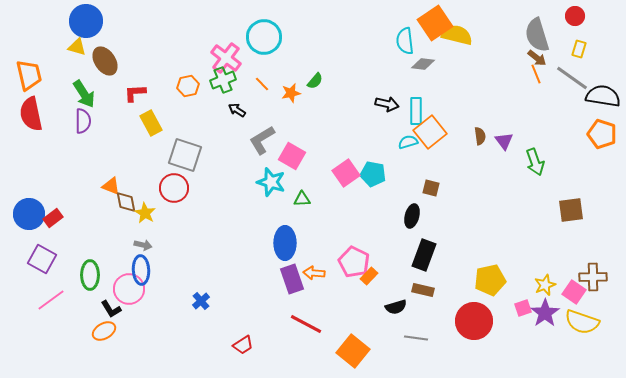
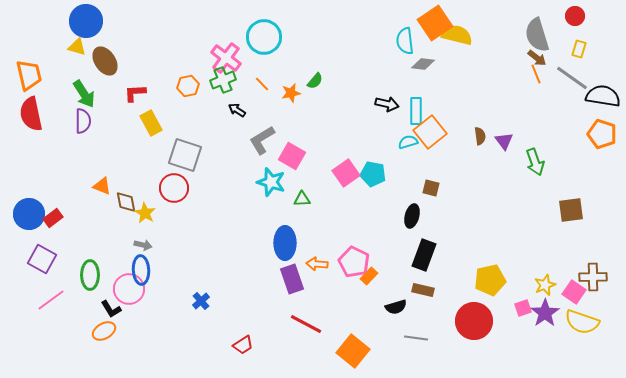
orange triangle at (111, 186): moved 9 px left
orange arrow at (314, 273): moved 3 px right, 9 px up
